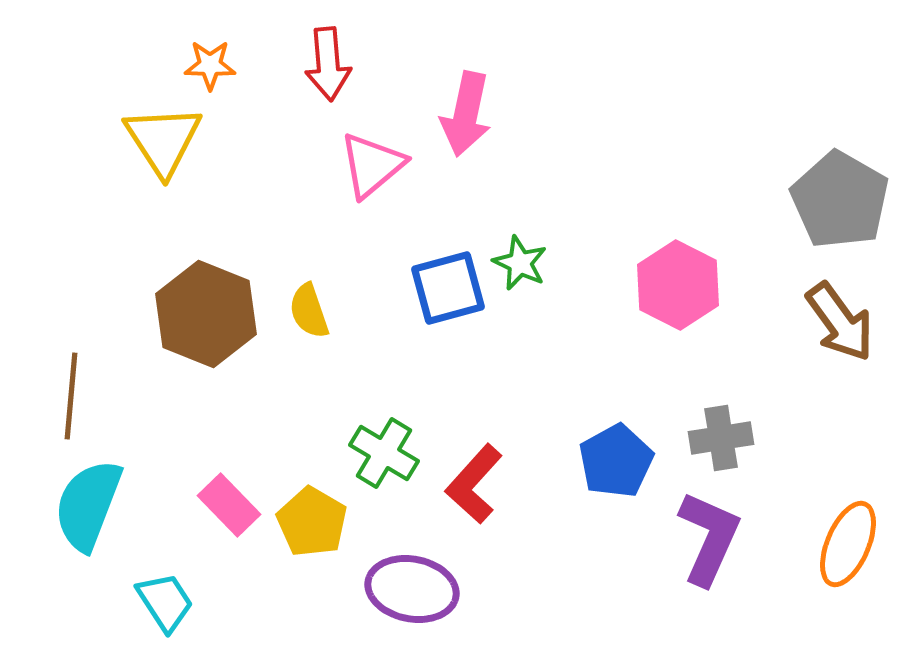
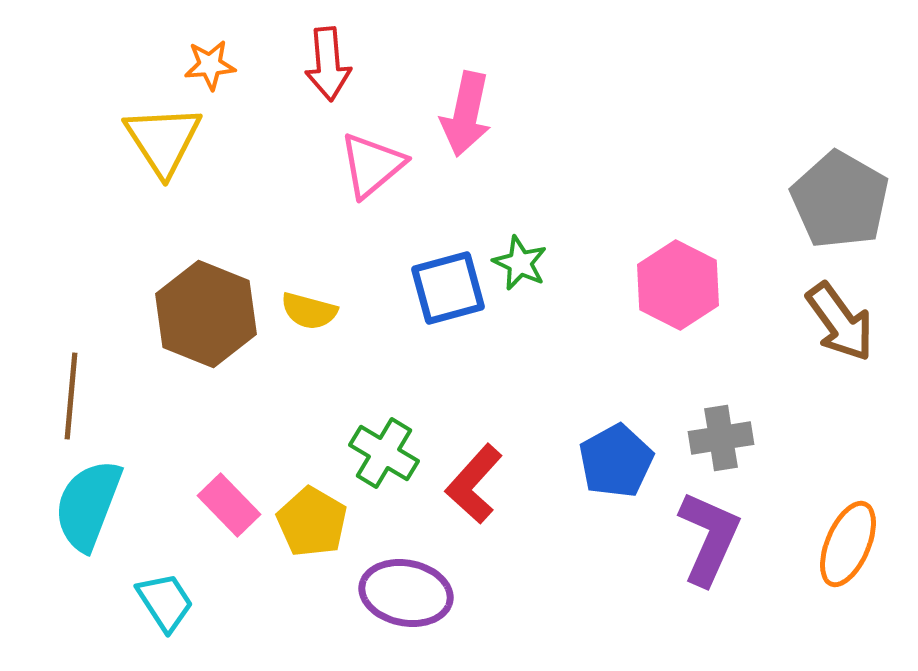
orange star: rotated 6 degrees counterclockwise
yellow semicircle: rotated 56 degrees counterclockwise
purple ellipse: moved 6 px left, 4 px down
